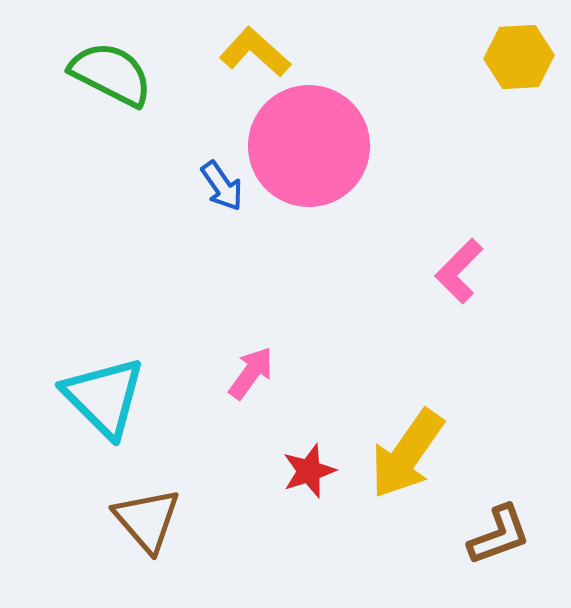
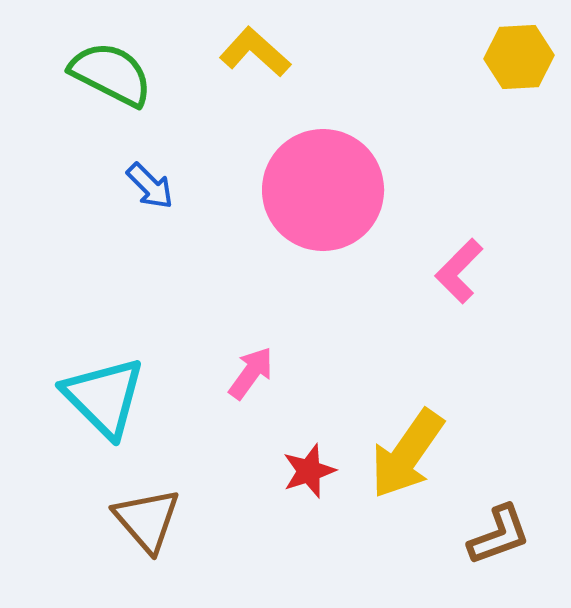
pink circle: moved 14 px right, 44 px down
blue arrow: moved 72 px left; rotated 10 degrees counterclockwise
